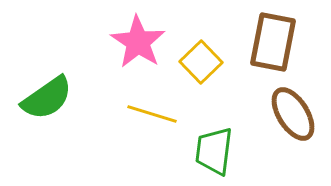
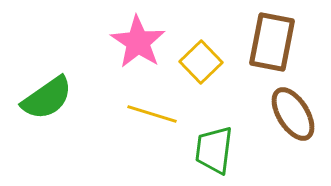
brown rectangle: moved 1 px left
green trapezoid: moved 1 px up
